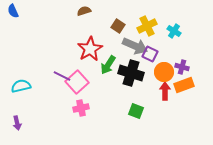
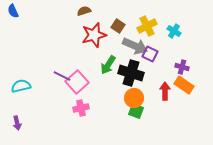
red star: moved 4 px right, 14 px up; rotated 15 degrees clockwise
orange circle: moved 30 px left, 26 px down
orange rectangle: rotated 54 degrees clockwise
